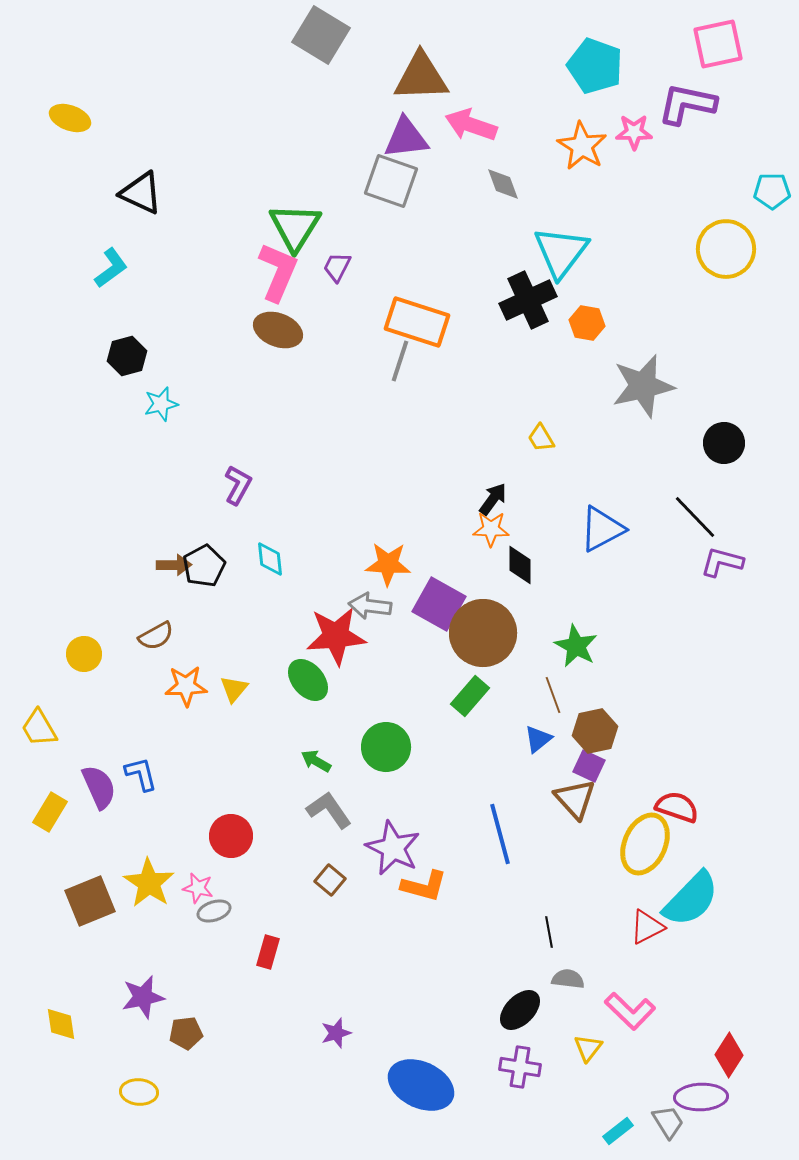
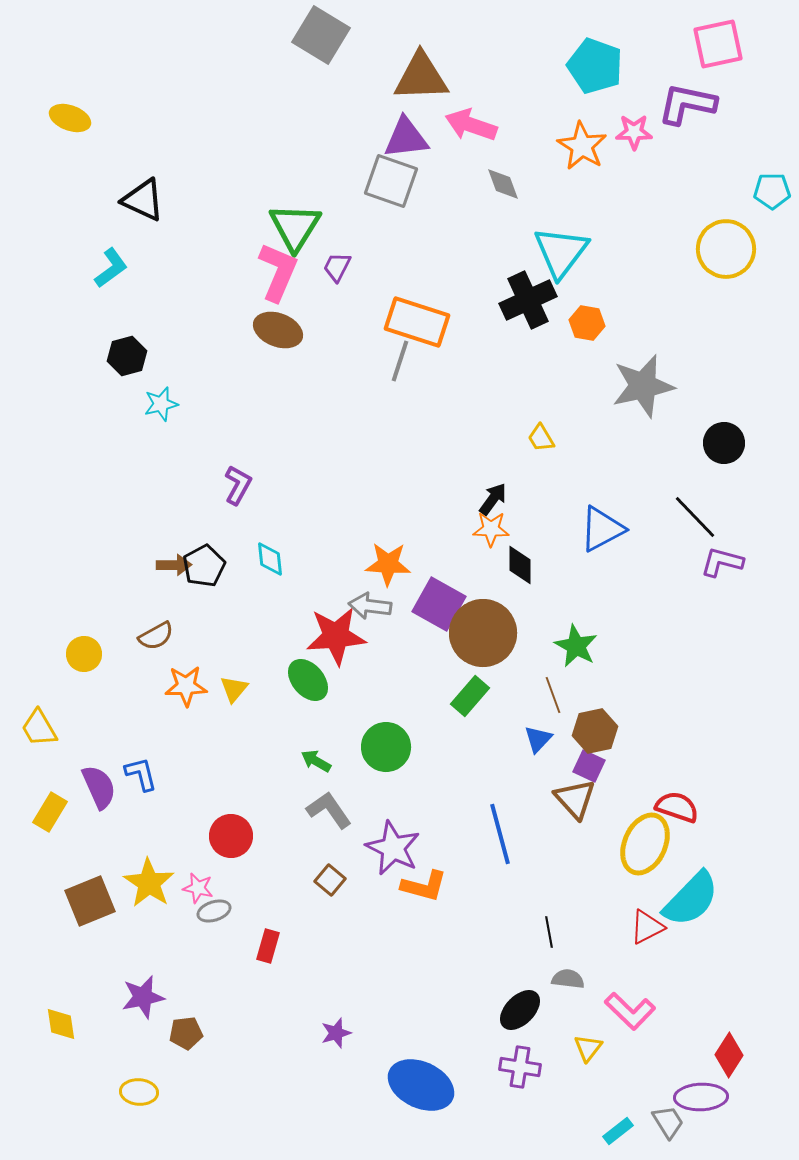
black triangle at (141, 193): moved 2 px right, 7 px down
blue triangle at (538, 739): rotated 8 degrees counterclockwise
red rectangle at (268, 952): moved 6 px up
